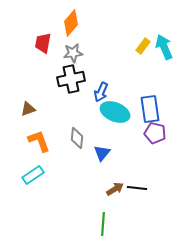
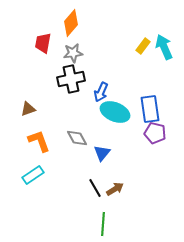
gray diamond: rotated 35 degrees counterclockwise
black line: moved 42 px left; rotated 54 degrees clockwise
